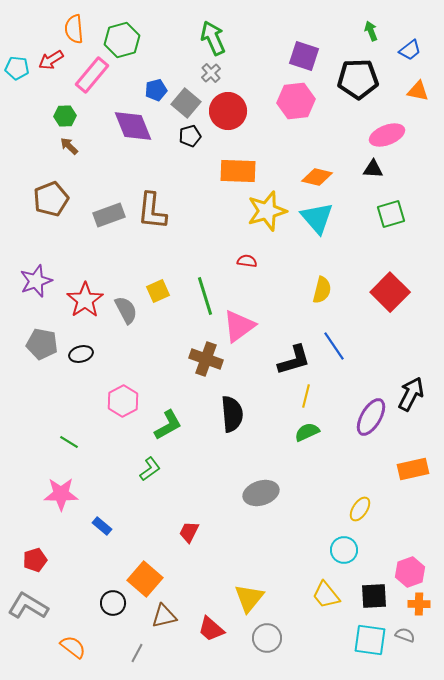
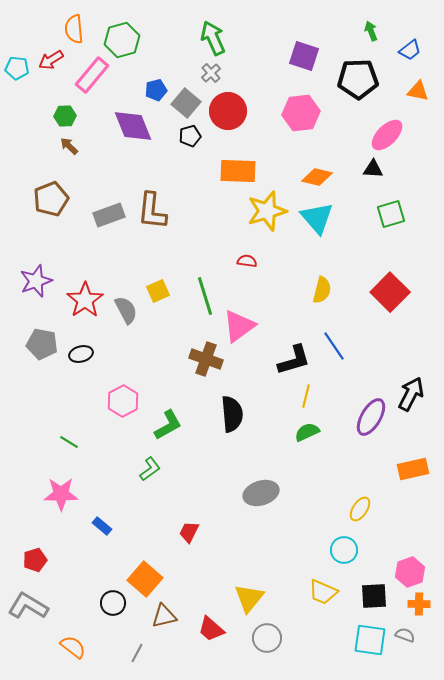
pink hexagon at (296, 101): moved 5 px right, 12 px down
pink ellipse at (387, 135): rotated 24 degrees counterclockwise
yellow trapezoid at (326, 595): moved 3 px left, 3 px up; rotated 28 degrees counterclockwise
